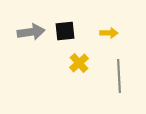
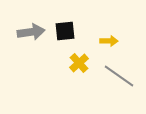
yellow arrow: moved 8 px down
gray line: rotated 52 degrees counterclockwise
